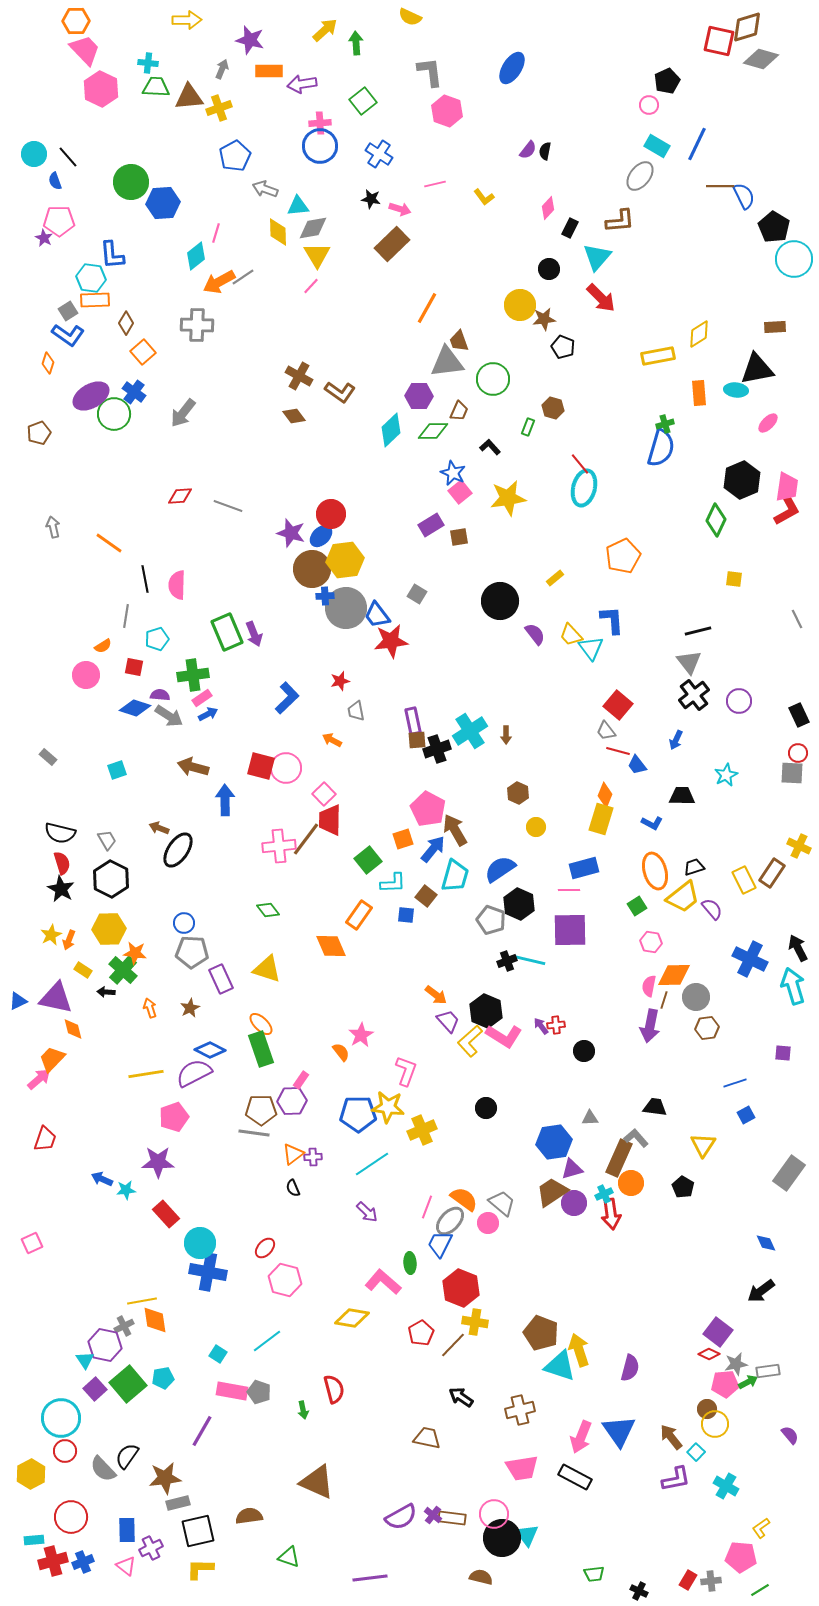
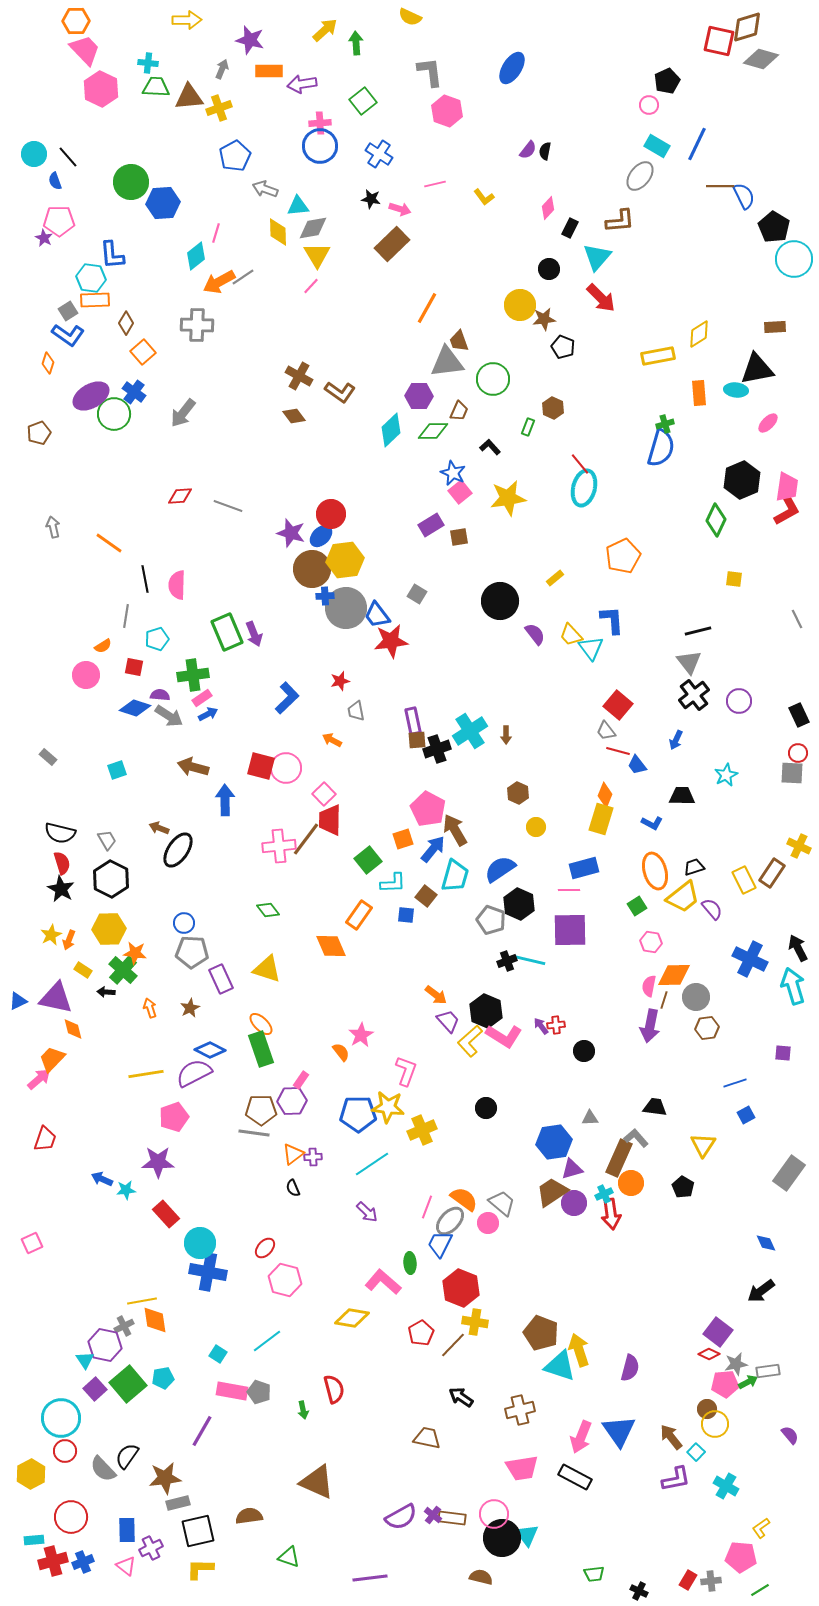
brown hexagon at (553, 408): rotated 10 degrees clockwise
